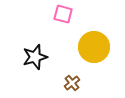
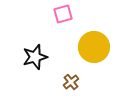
pink square: rotated 30 degrees counterclockwise
brown cross: moved 1 px left, 1 px up
